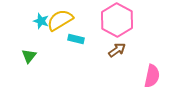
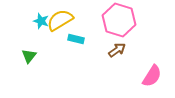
pink hexagon: moved 2 px right; rotated 12 degrees counterclockwise
pink semicircle: rotated 20 degrees clockwise
